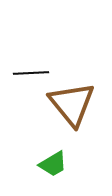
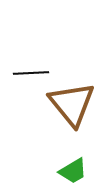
green trapezoid: moved 20 px right, 7 px down
